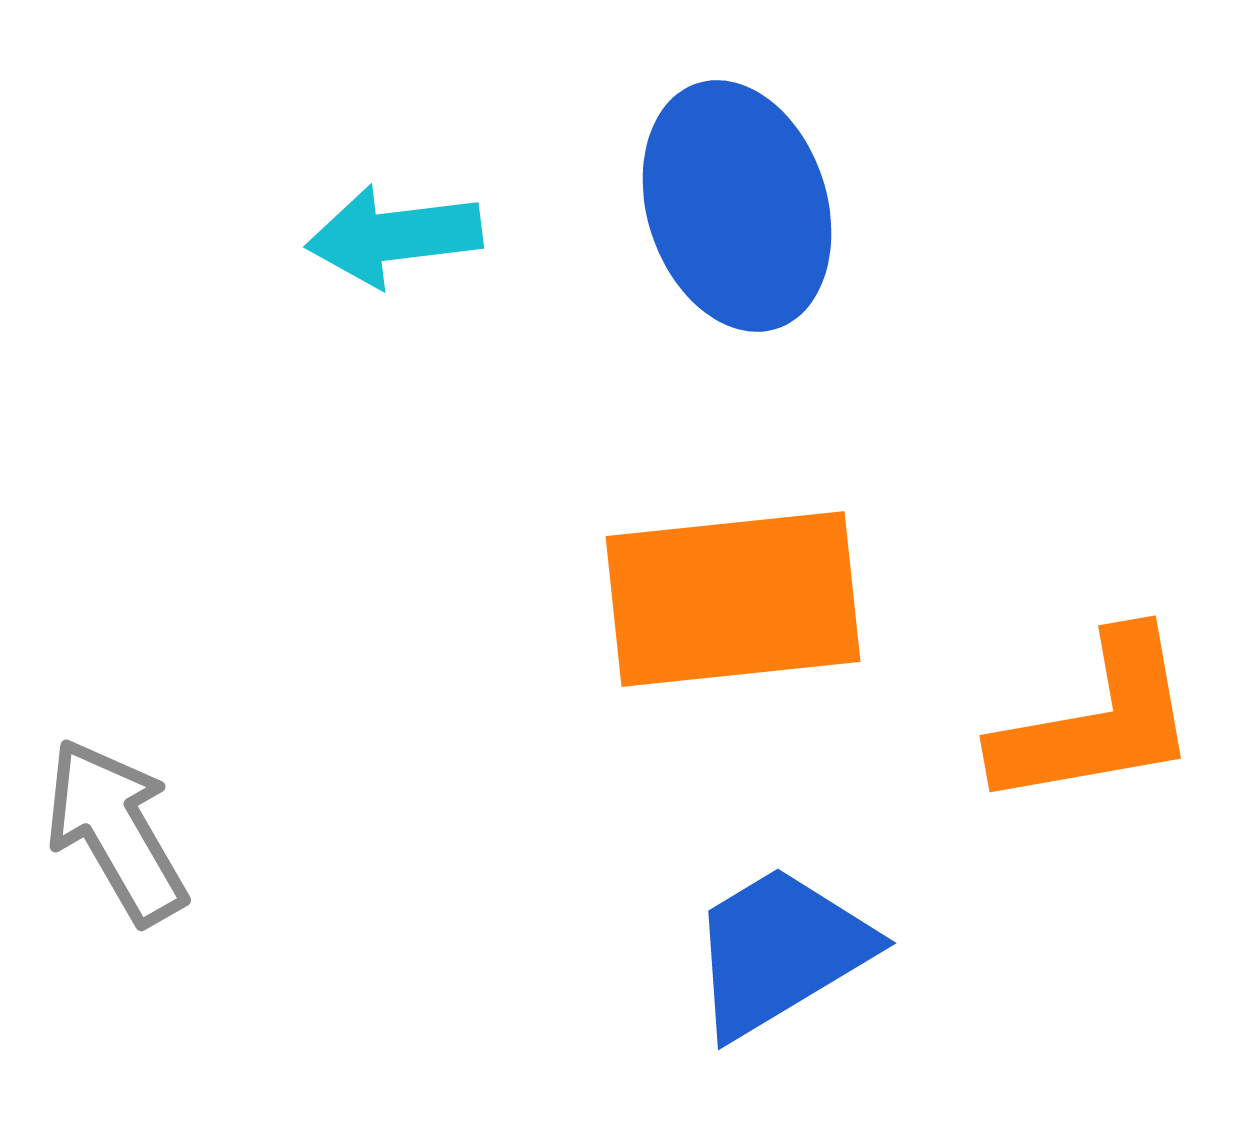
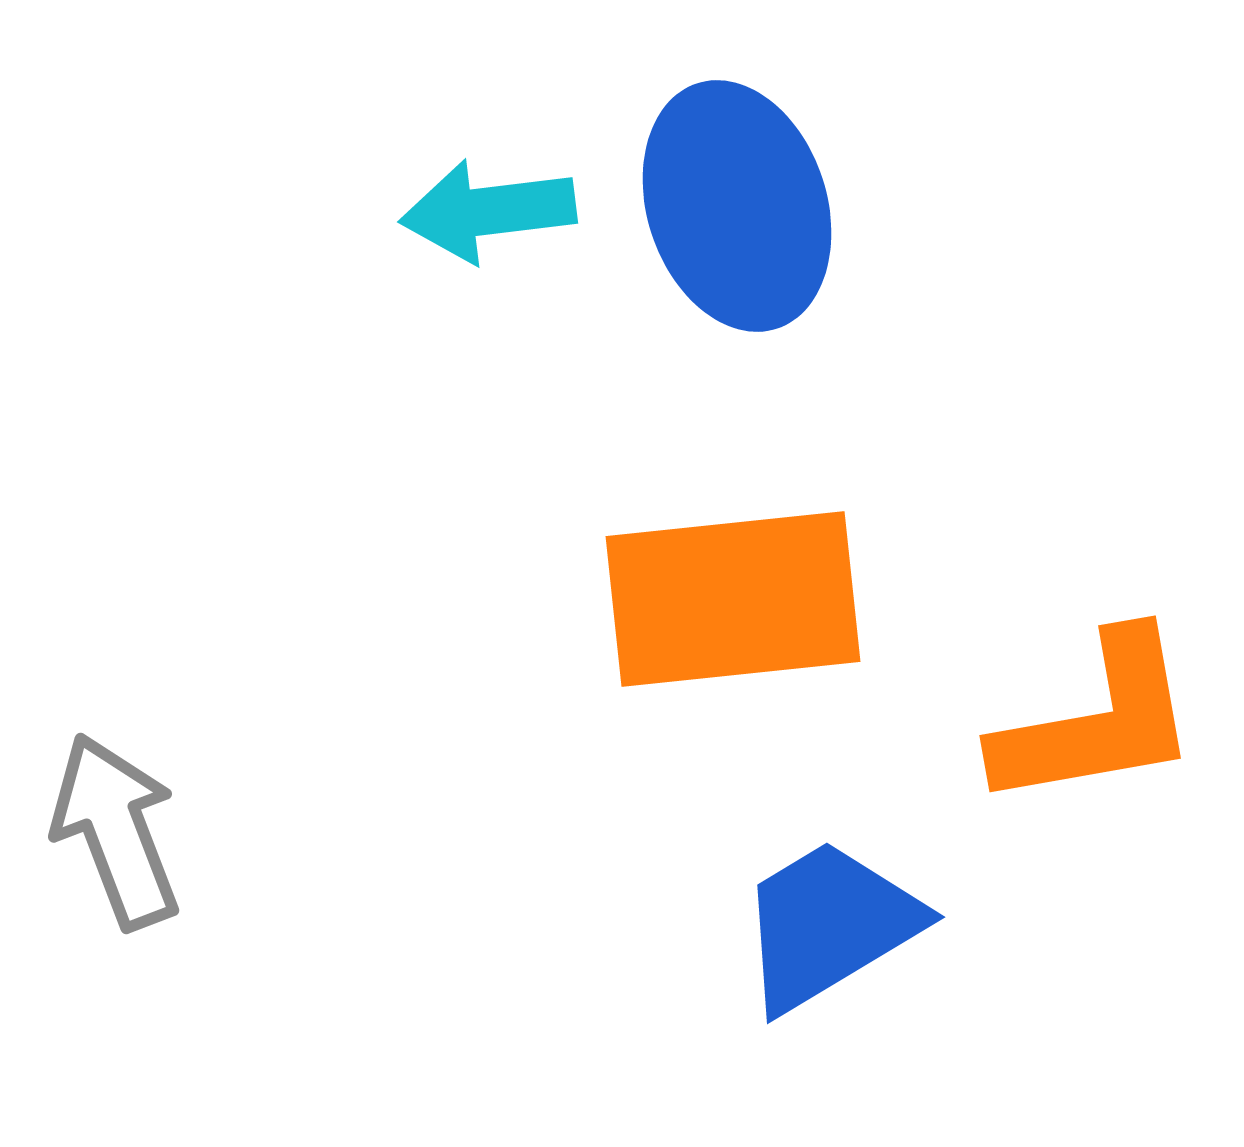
cyan arrow: moved 94 px right, 25 px up
gray arrow: rotated 9 degrees clockwise
blue trapezoid: moved 49 px right, 26 px up
